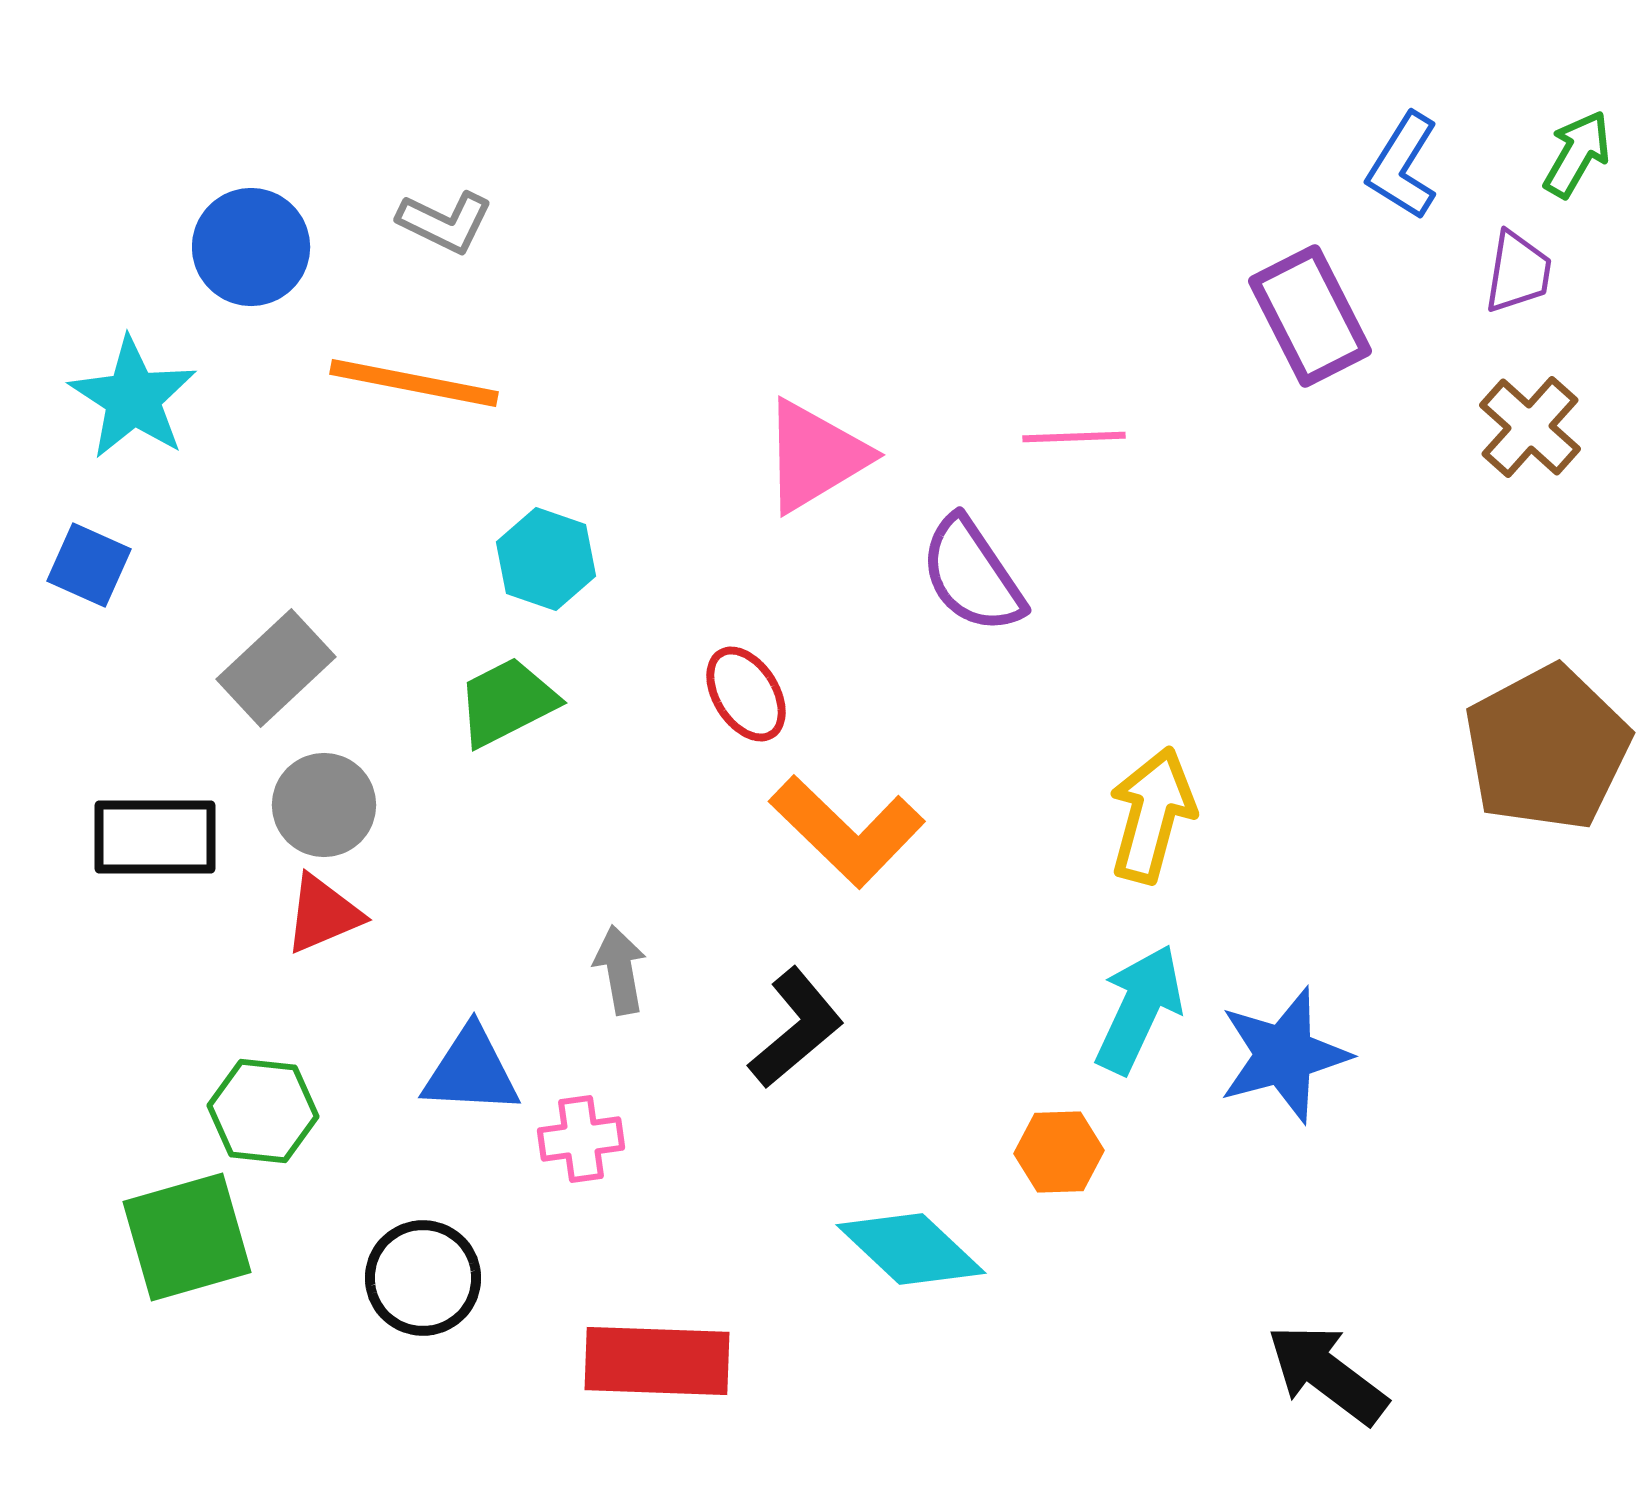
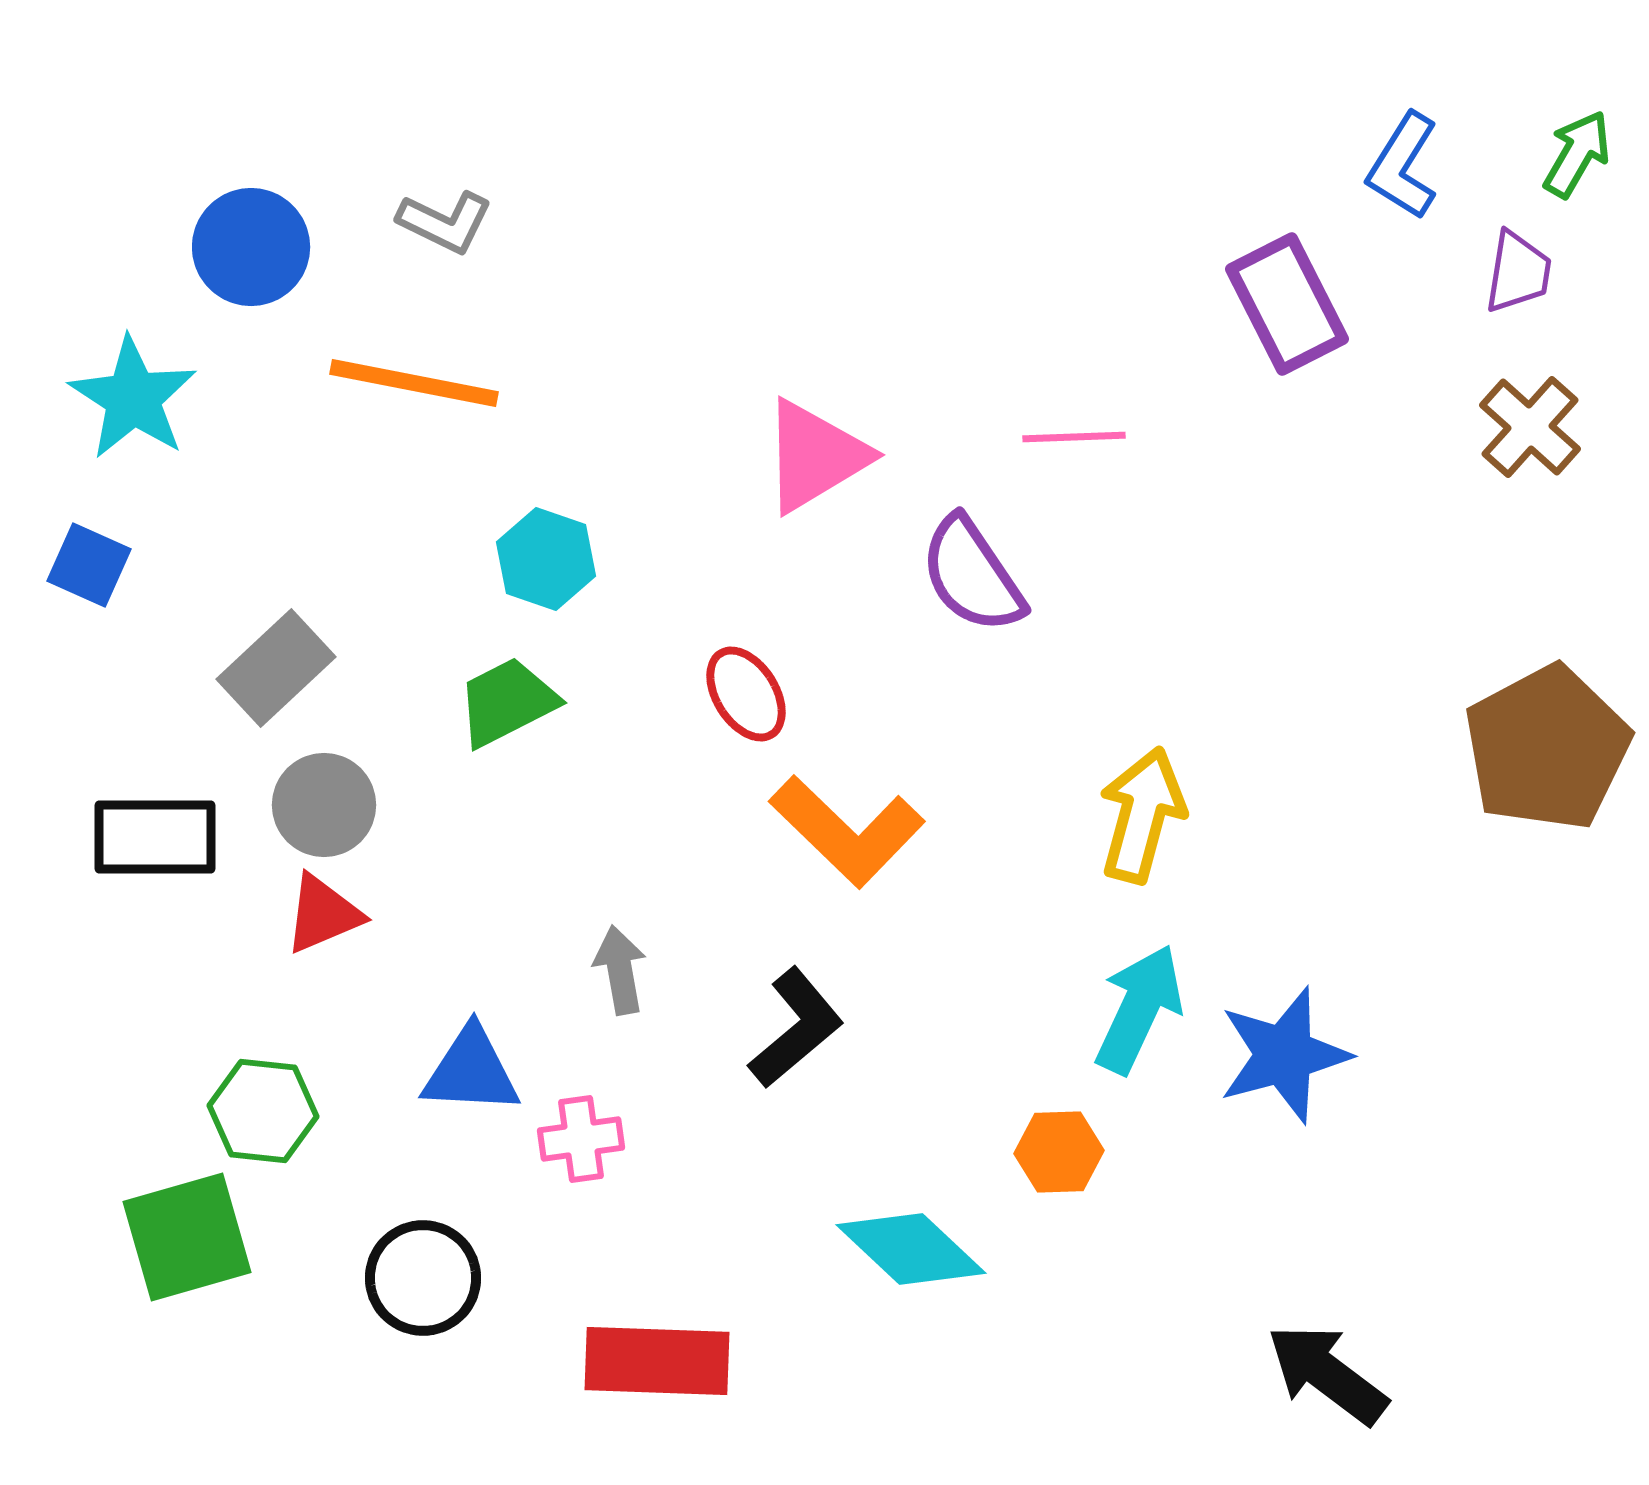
purple rectangle: moved 23 px left, 12 px up
yellow arrow: moved 10 px left
